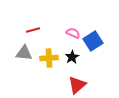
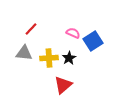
red line: moved 2 px left, 1 px up; rotated 32 degrees counterclockwise
black star: moved 3 px left, 1 px down
red triangle: moved 14 px left
